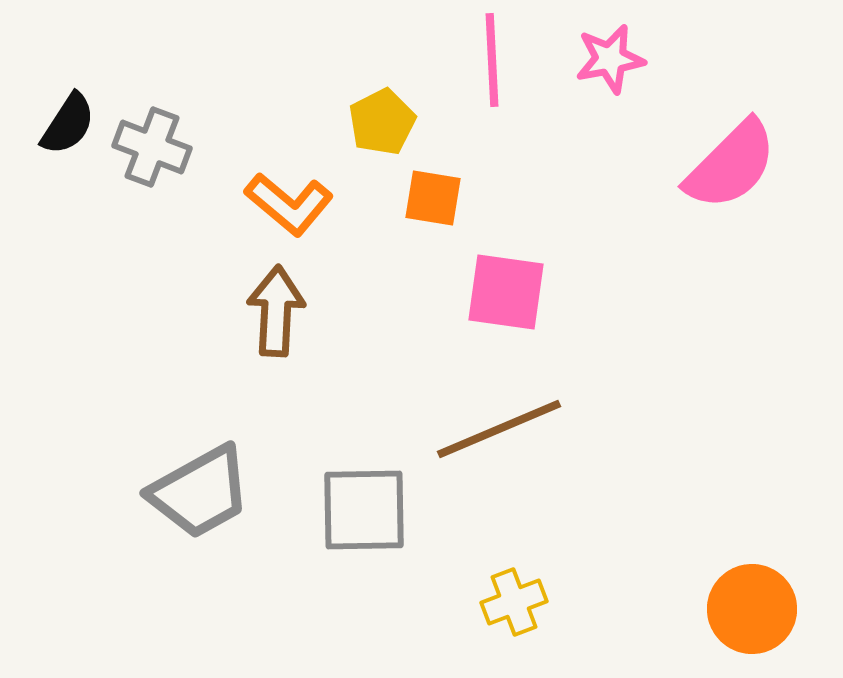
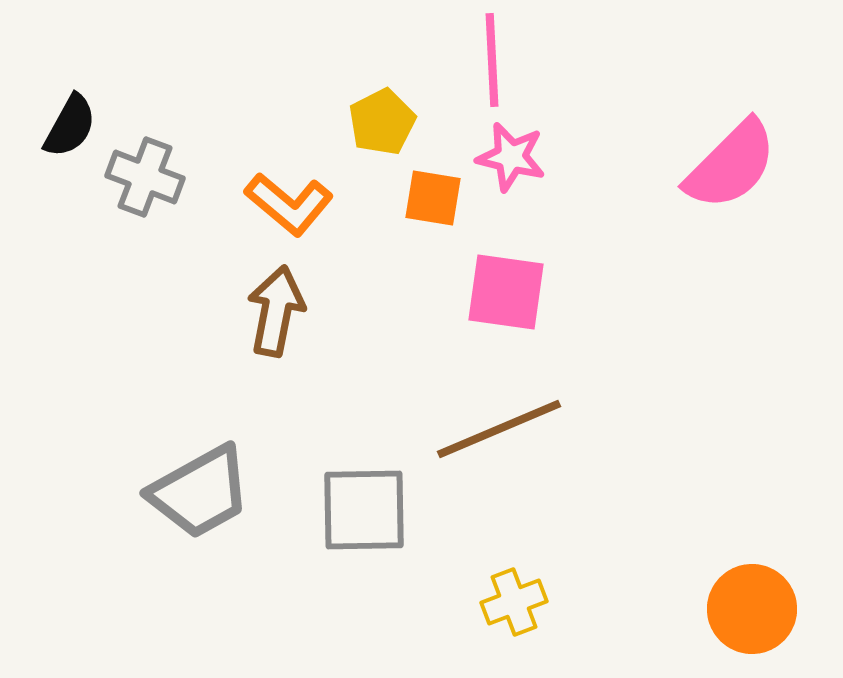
pink star: moved 99 px left, 98 px down; rotated 24 degrees clockwise
black semicircle: moved 2 px right, 2 px down; rotated 4 degrees counterclockwise
gray cross: moved 7 px left, 30 px down
brown arrow: rotated 8 degrees clockwise
